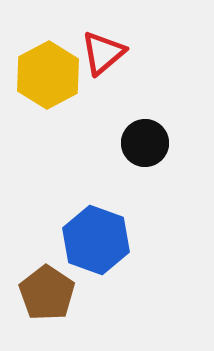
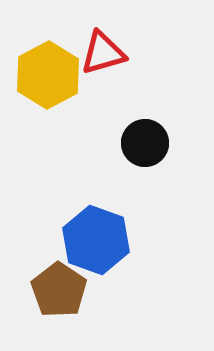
red triangle: rotated 24 degrees clockwise
brown pentagon: moved 12 px right, 3 px up
